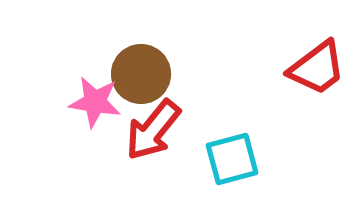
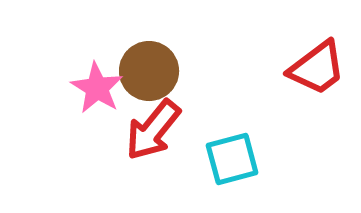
brown circle: moved 8 px right, 3 px up
pink star: moved 2 px right, 14 px up; rotated 22 degrees clockwise
